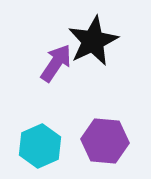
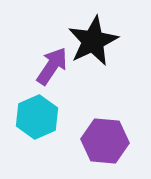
purple arrow: moved 4 px left, 3 px down
cyan hexagon: moved 3 px left, 29 px up
